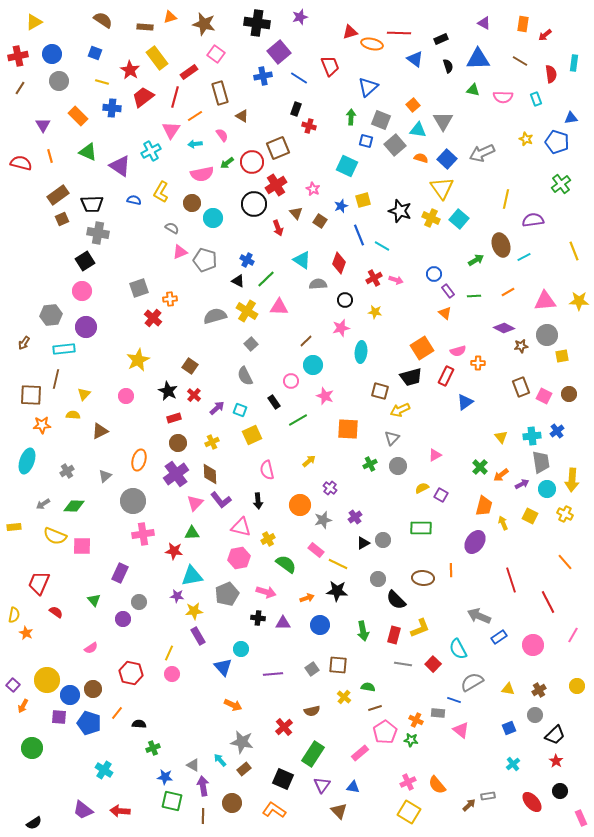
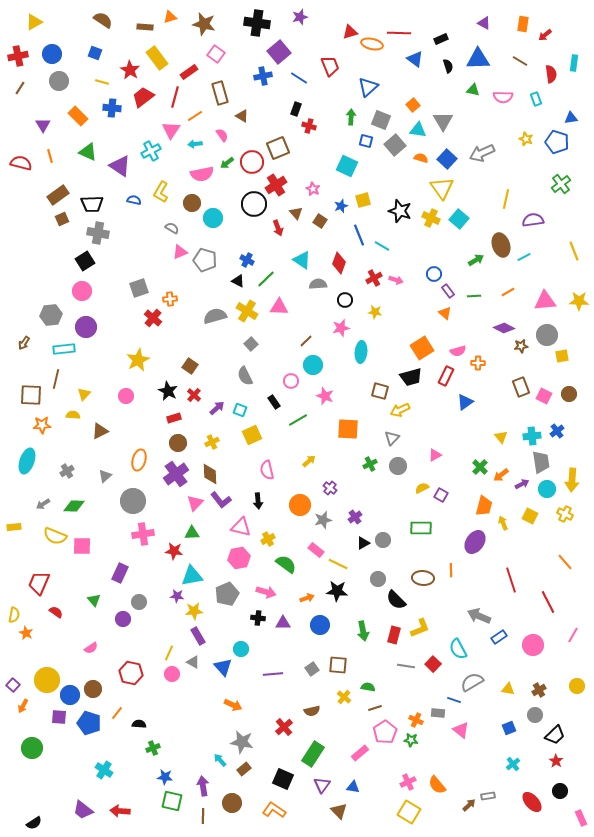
gray line at (403, 664): moved 3 px right, 2 px down
gray triangle at (193, 765): moved 103 px up
